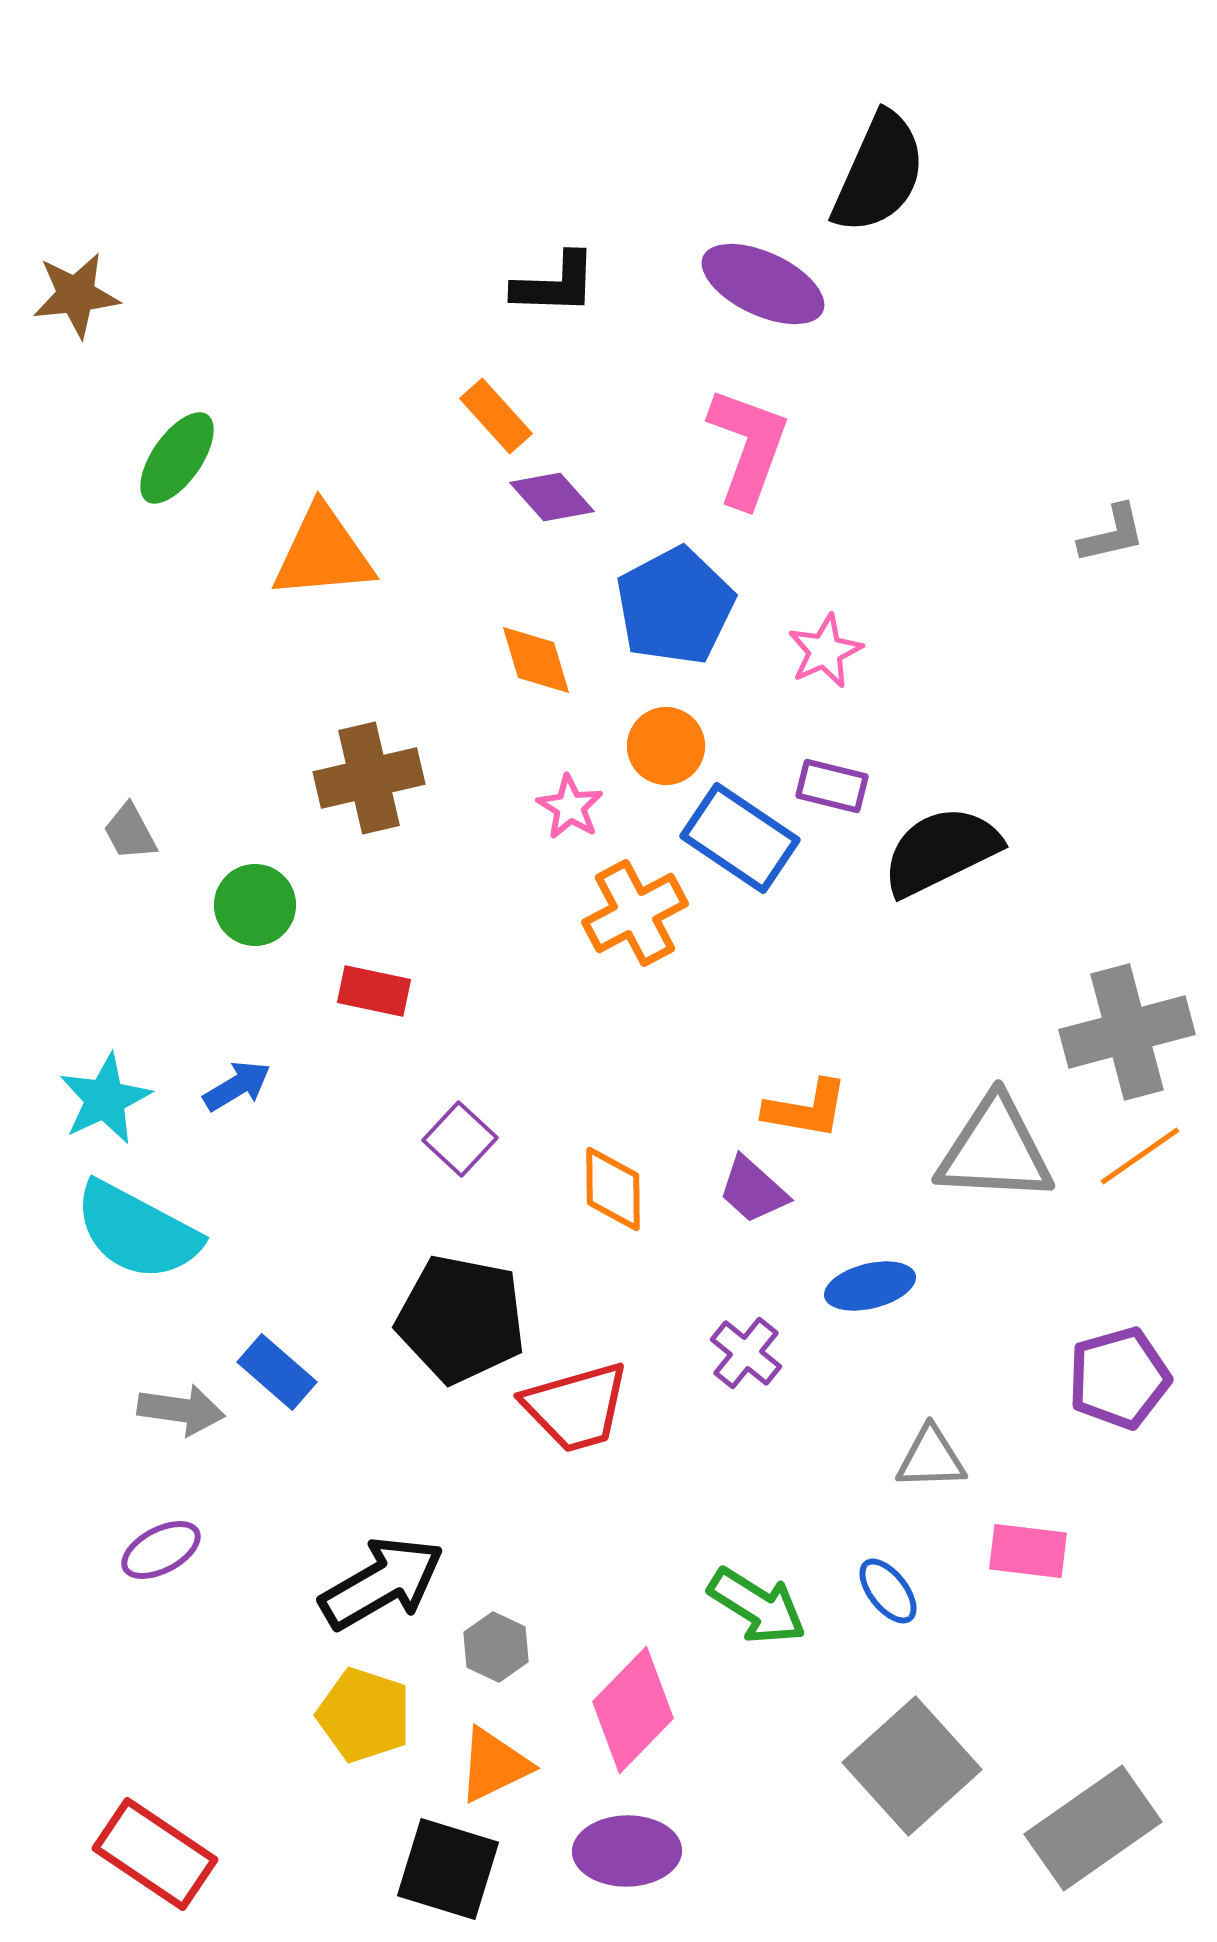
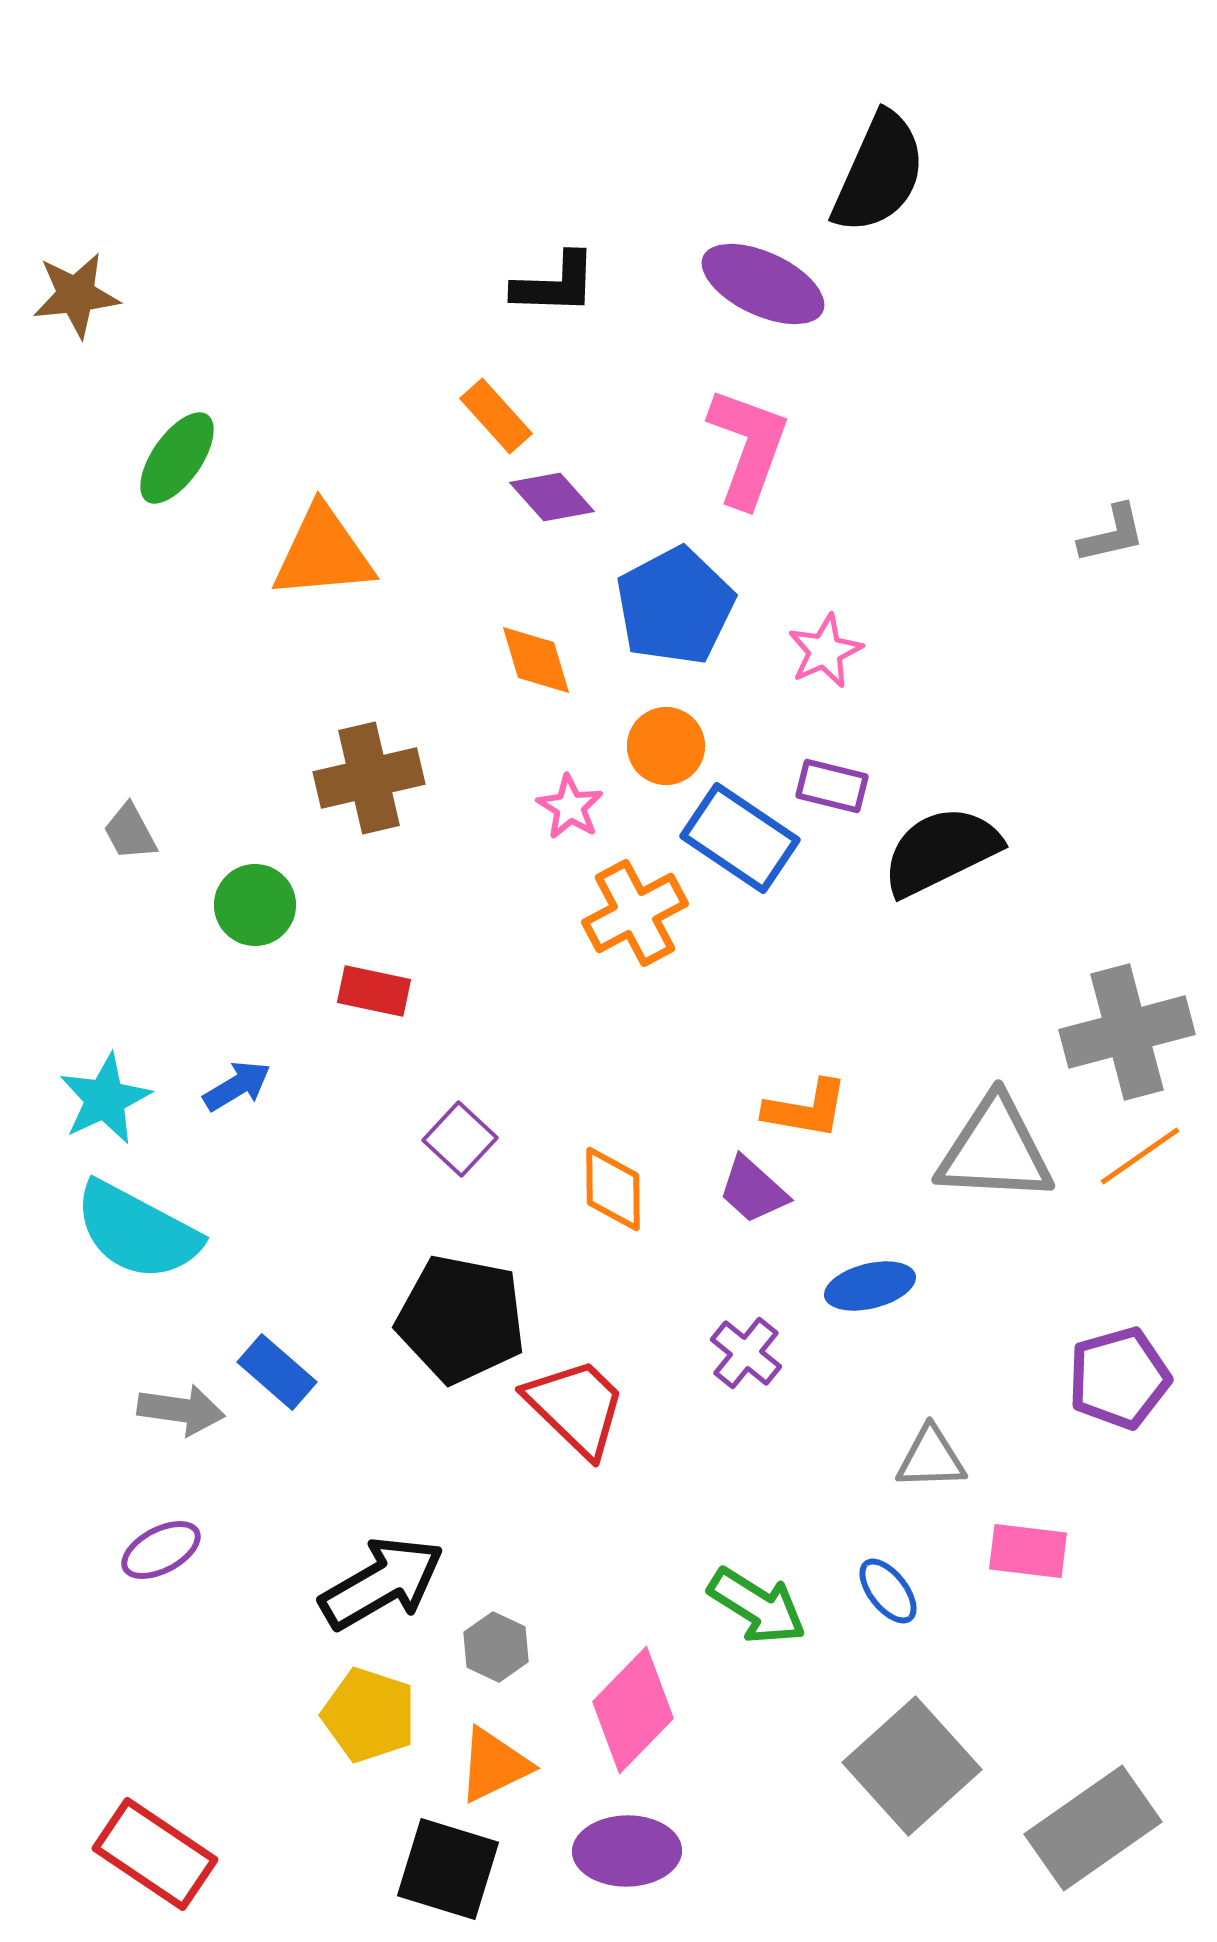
red trapezoid at (576, 1407): rotated 120 degrees counterclockwise
yellow pentagon at (364, 1715): moved 5 px right
